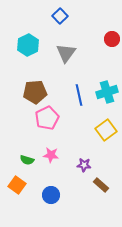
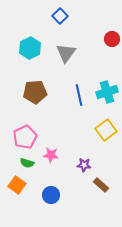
cyan hexagon: moved 2 px right, 3 px down
pink pentagon: moved 22 px left, 19 px down
green semicircle: moved 3 px down
